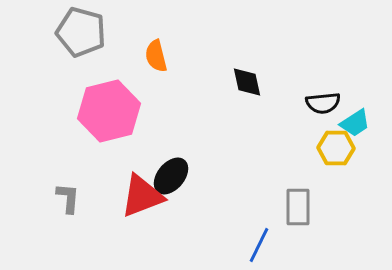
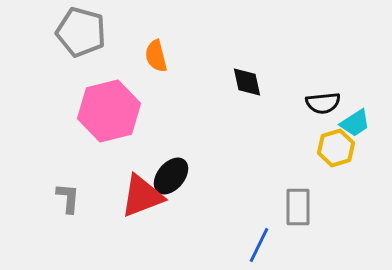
yellow hexagon: rotated 18 degrees counterclockwise
